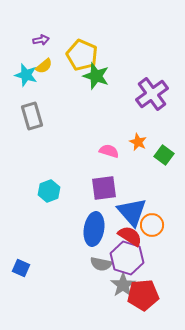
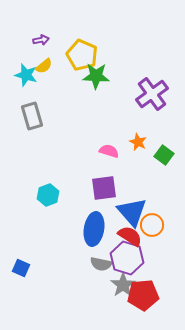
green star: rotated 16 degrees counterclockwise
cyan hexagon: moved 1 px left, 4 px down
